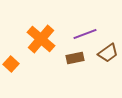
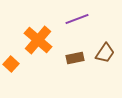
purple line: moved 8 px left, 15 px up
orange cross: moved 3 px left, 1 px down
brown trapezoid: moved 3 px left; rotated 20 degrees counterclockwise
